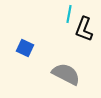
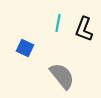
cyan line: moved 11 px left, 9 px down
gray semicircle: moved 4 px left, 2 px down; rotated 24 degrees clockwise
